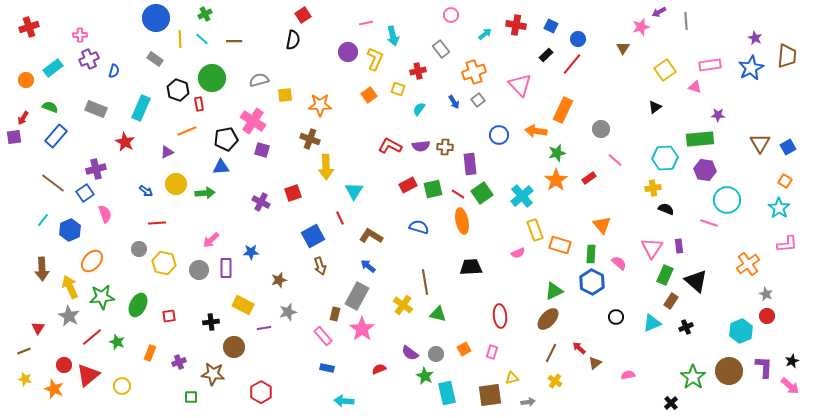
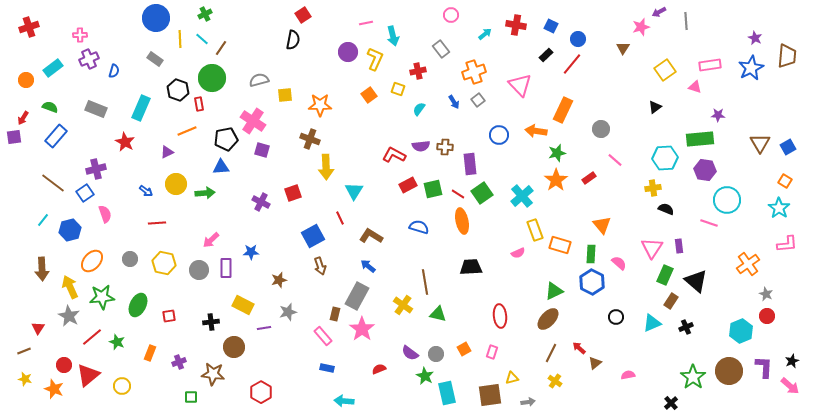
brown line at (234, 41): moved 13 px left, 7 px down; rotated 56 degrees counterclockwise
red L-shape at (390, 146): moved 4 px right, 9 px down
blue hexagon at (70, 230): rotated 10 degrees clockwise
gray circle at (139, 249): moved 9 px left, 10 px down
